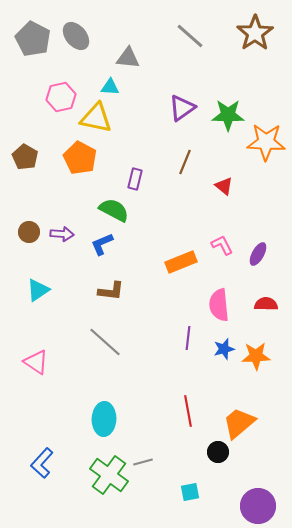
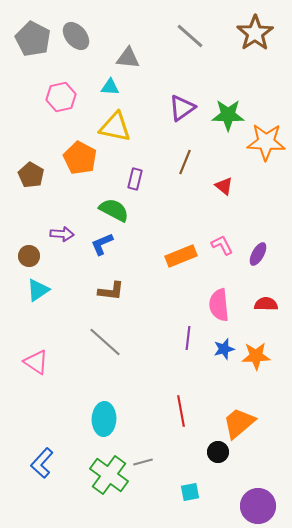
yellow triangle at (96, 118): moved 19 px right, 9 px down
brown pentagon at (25, 157): moved 6 px right, 18 px down
brown circle at (29, 232): moved 24 px down
orange rectangle at (181, 262): moved 6 px up
red line at (188, 411): moved 7 px left
